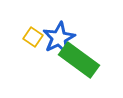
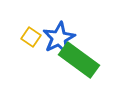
yellow square: moved 2 px left
